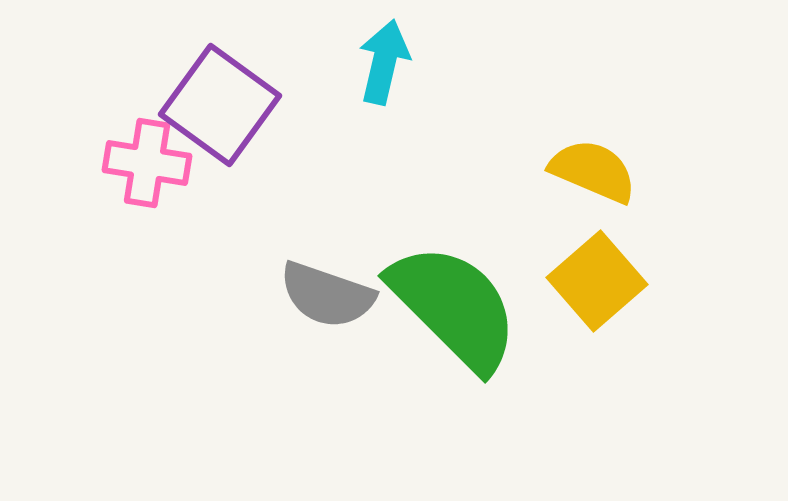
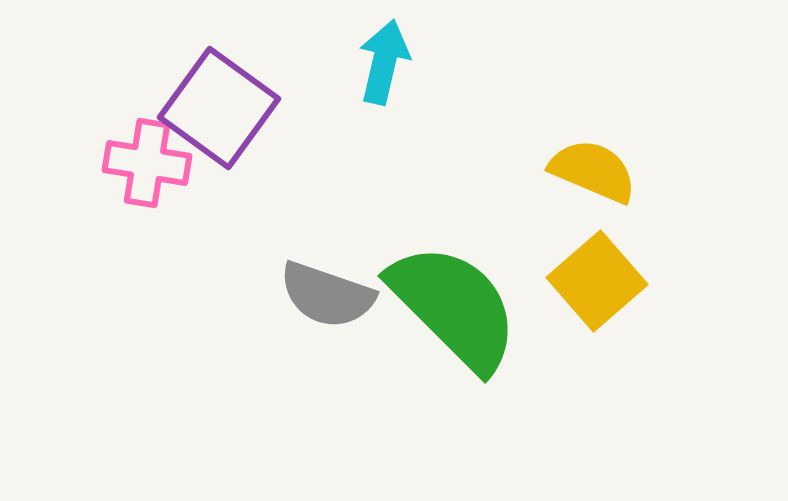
purple square: moved 1 px left, 3 px down
